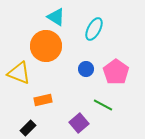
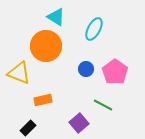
pink pentagon: moved 1 px left
